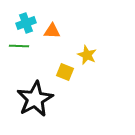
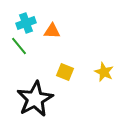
green line: rotated 48 degrees clockwise
yellow star: moved 17 px right, 17 px down
